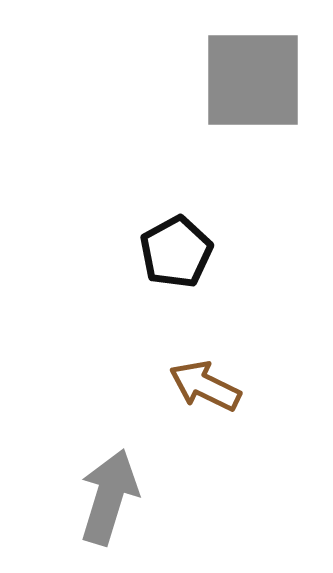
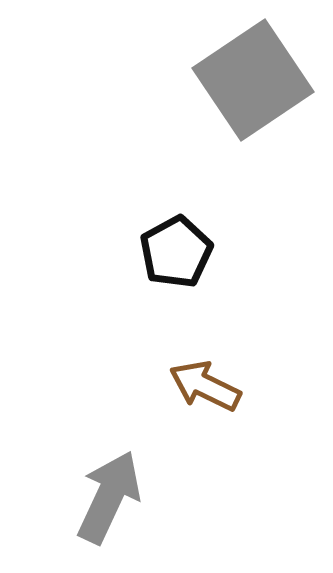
gray square: rotated 34 degrees counterclockwise
gray arrow: rotated 8 degrees clockwise
